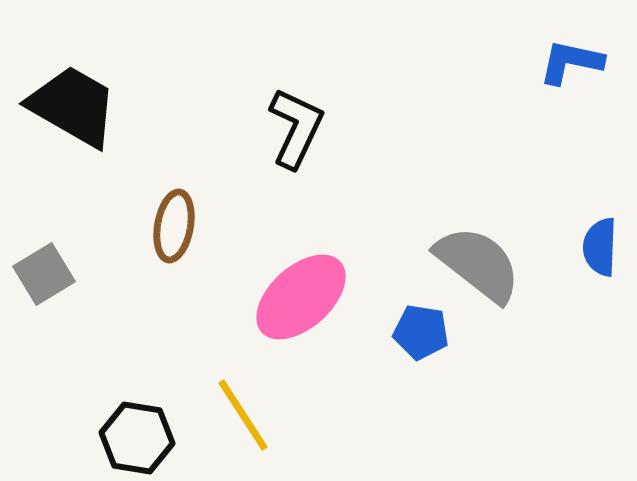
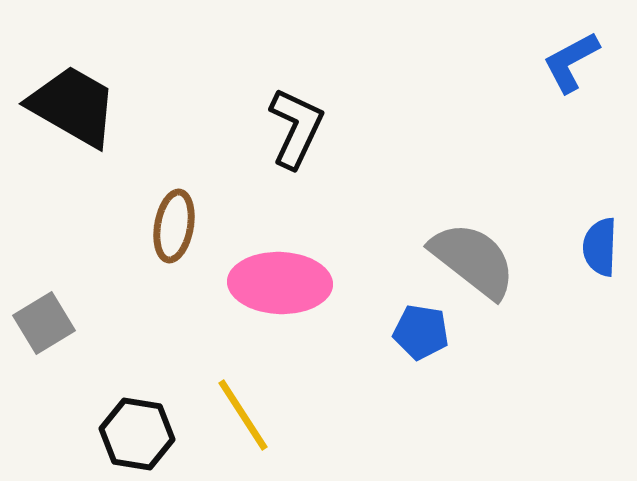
blue L-shape: rotated 40 degrees counterclockwise
gray semicircle: moved 5 px left, 4 px up
gray square: moved 49 px down
pink ellipse: moved 21 px left, 14 px up; rotated 44 degrees clockwise
black hexagon: moved 4 px up
